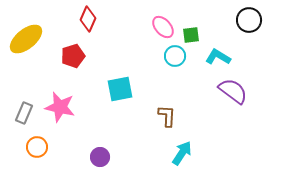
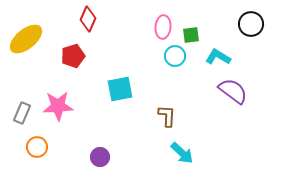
black circle: moved 2 px right, 4 px down
pink ellipse: rotated 45 degrees clockwise
pink star: moved 2 px left, 1 px up; rotated 16 degrees counterclockwise
gray rectangle: moved 2 px left
cyan arrow: rotated 100 degrees clockwise
